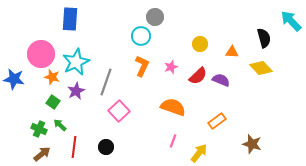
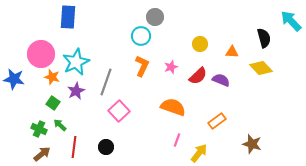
blue rectangle: moved 2 px left, 2 px up
green square: moved 1 px down
pink line: moved 4 px right, 1 px up
